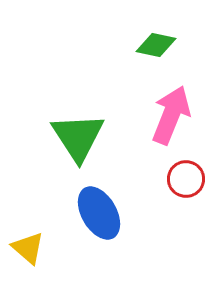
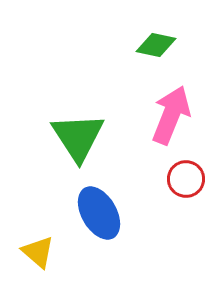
yellow triangle: moved 10 px right, 4 px down
